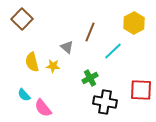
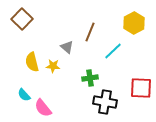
green cross: rotated 21 degrees clockwise
red square: moved 2 px up
